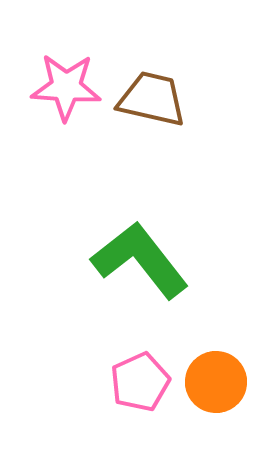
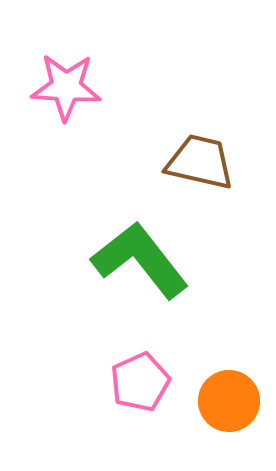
brown trapezoid: moved 48 px right, 63 px down
orange circle: moved 13 px right, 19 px down
